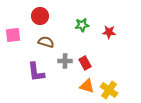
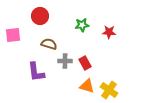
brown semicircle: moved 3 px right, 2 px down
